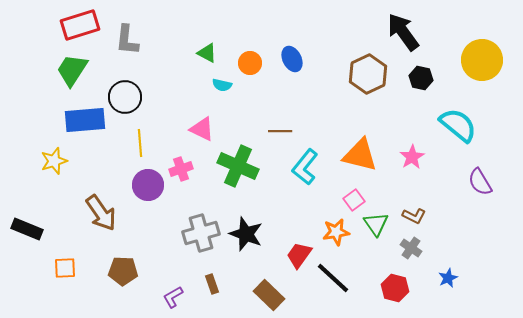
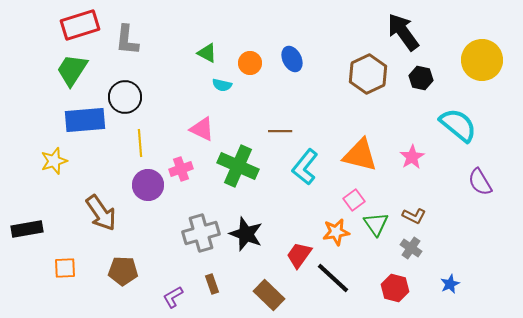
black rectangle at (27, 229): rotated 32 degrees counterclockwise
blue star at (448, 278): moved 2 px right, 6 px down
